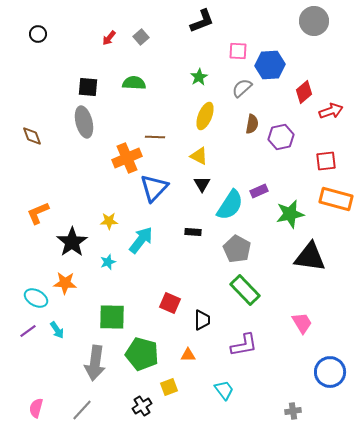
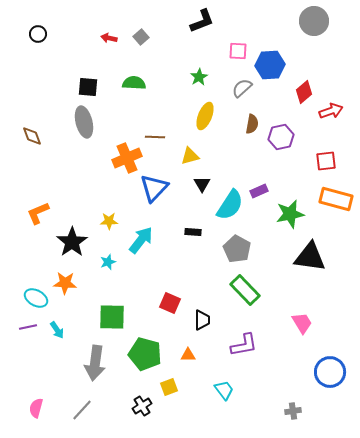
red arrow at (109, 38): rotated 63 degrees clockwise
yellow triangle at (199, 156): moved 9 px left; rotated 42 degrees counterclockwise
purple line at (28, 331): moved 4 px up; rotated 24 degrees clockwise
green pentagon at (142, 354): moved 3 px right
